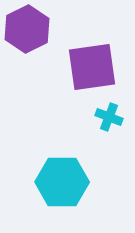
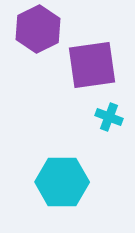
purple hexagon: moved 11 px right
purple square: moved 2 px up
